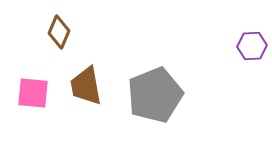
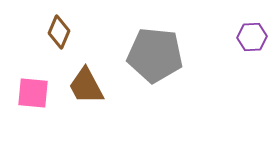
purple hexagon: moved 9 px up
brown trapezoid: rotated 18 degrees counterclockwise
gray pentagon: moved 40 px up; rotated 28 degrees clockwise
